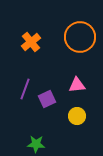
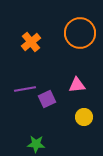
orange circle: moved 4 px up
purple line: rotated 60 degrees clockwise
yellow circle: moved 7 px right, 1 px down
